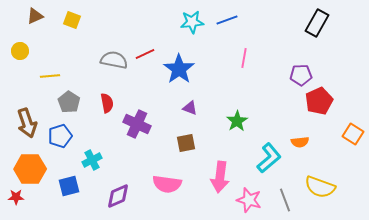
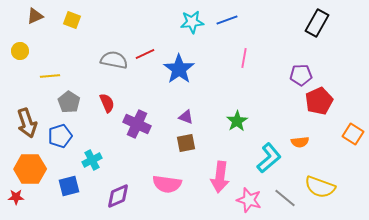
red semicircle: rotated 12 degrees counterclockwise
purple triangle: moved 4 px left, 9 px down
gray line: moved 2 px up; rotated 30 degrees counterclockwise
